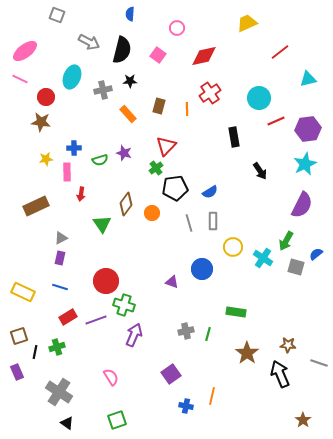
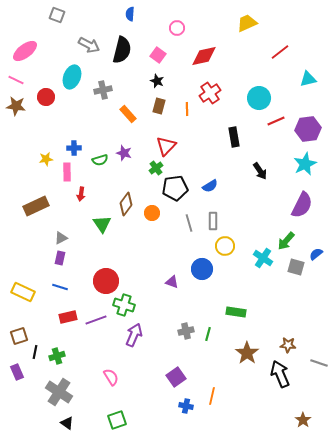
gray arrow at (89, 42): moved 3 px down
pink line at (20, 79): moved 4 px left, 1 px down
black star at (130, 81): moved 27 px right; rotated 24 degrees clockwise
brown star at (41, 122): moved 25 px left, 16 px up
blue semicircle at (210, 192): moved 6 px up
green arrow at (286, 241): rotated 12 degrees clockwise
yellow circle at (233, 247): moved 8 px left, 1 px up
red rectangle at (68, 317): rotated 18 degrees clockwise
green cross at (57, 347): moved 9 px down
purple square at (171, 374): moved 5 px right, 3 px down
